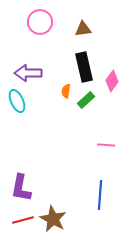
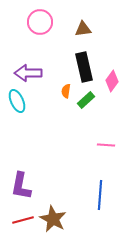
purple L-shape: moved 2 px up
